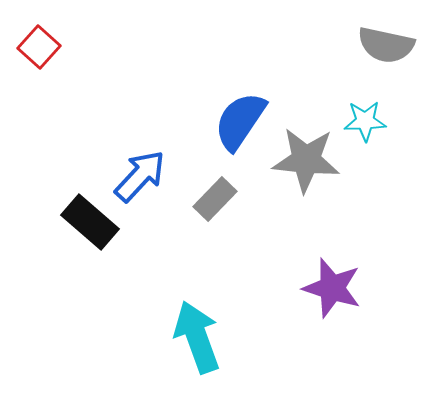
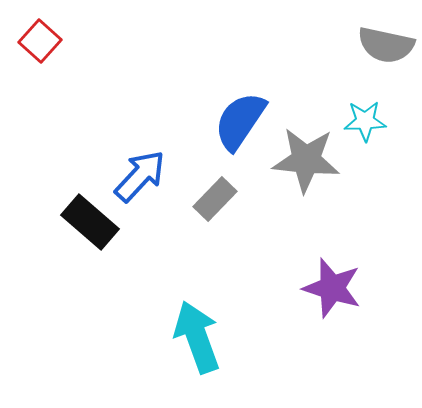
red square: moved 1 px right, 6 px up
